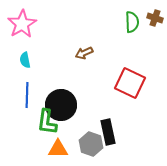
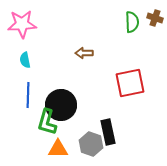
pink star: rotated 28 degrees clockwise
brown arrow: rotated 24 degrees clockwise
red square: rotated 36 degrees counterclockwise
blue line: moved 1 px right
green L-shape: rotated 8 degrees clockwise
